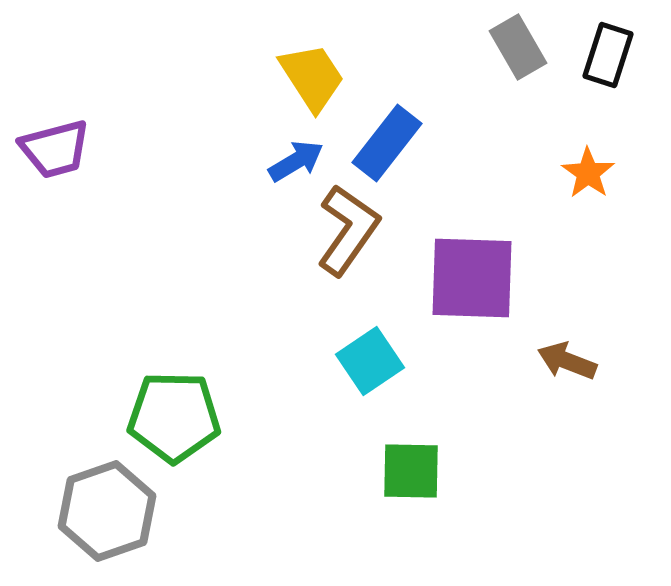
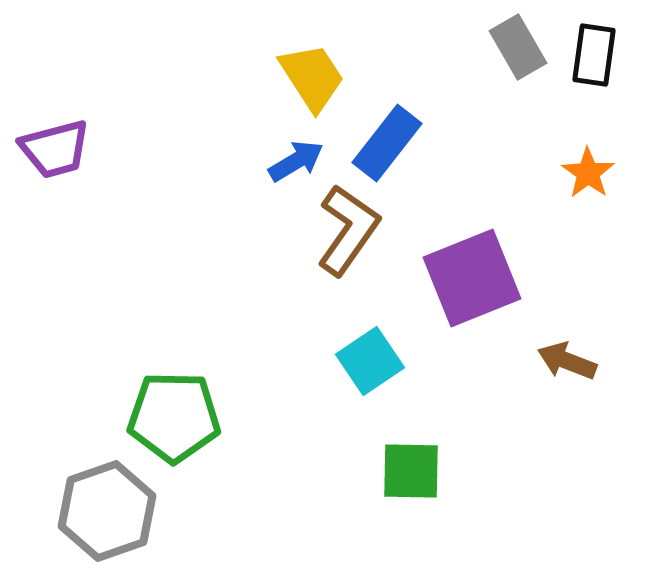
black rectangle: moved 14 px left; rotated 10 degrees counterclockwise
purple square: rotated 24 degrees counterclockwise
